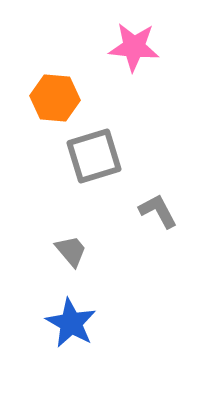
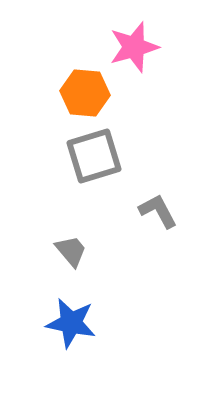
pink star: rotated 21 degrees counterclockwise
orange hexagon: moved 30 px right, 5 px up
blue star: rotated 18 degrees counterclockwise
